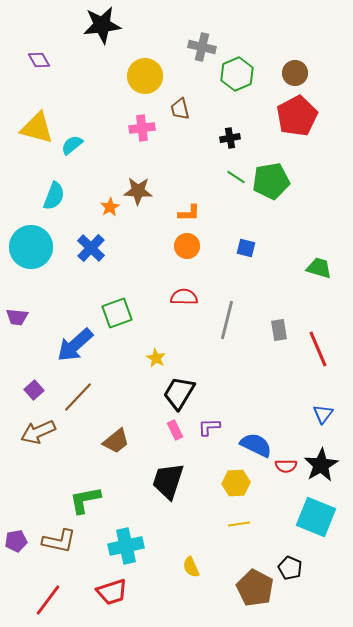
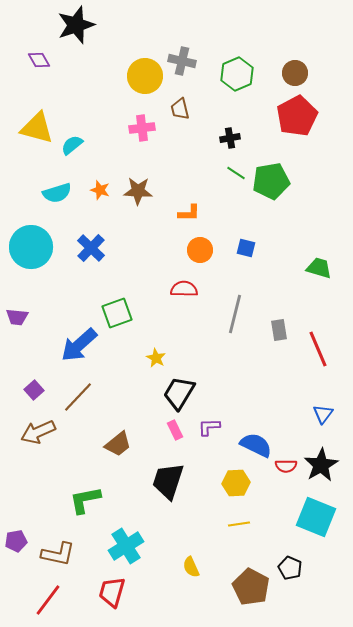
black star at (102, 25): moved 26 px left; rotated 12 degrees counterclockwise
gray cross at (202, 47): moved 20 px left, 14 px down
green line at (236, 177): moved 4 px up
cyan semicircle at (54, 196): moved 3 px right, 3 px up; rotated 52 degrees clockwise
orange star at (110, 207): moved 10 px left, 17 px up; rotated 24 degrees counterclockwise
orange circle at (187, 246): moved 13 px right, 4 px down
red semicircle at (184, 297): moved 8 px up
gray line at (227, 320): moved 8 px right, 6 px up
blue arrow at (75, 345): moved 4 px right
brown trapezoid at (116, 441): moved 2 px right, 3 px down
brown L-shape at (59, 541): moved 1 px left, 13 px down
cyan cross at (126, 546): rotated 20 degrees counterclockwise
brown pentagon at (255, 588): moved 4 px left, 1 px up
red trapezoid at (112, 592): rotated 124 degrees clockwise
